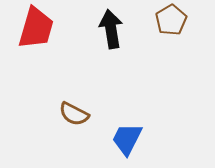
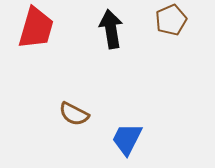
brown pentagon: rotated 8 degrees clockwise
